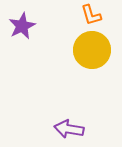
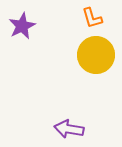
orange L-shape: moved 1 px right, 3 px down
yellow circle: moved 4 px right, 5 px down
